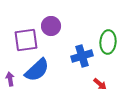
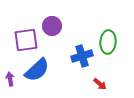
purple circle: moved 1 px right
